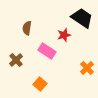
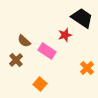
brown semicircle: moved 3 px left, 13 px down; rotated 56 degrees counterclockwise
red star: moved 1 px right
